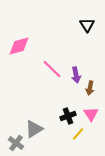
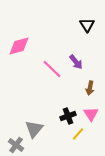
purple arrow: moved 13 px up; rotated 28 degrees counterclockwise
gray triangle: rotated 18 degrees counterclockwise
gray cross: moved 2 px down
